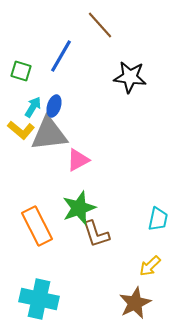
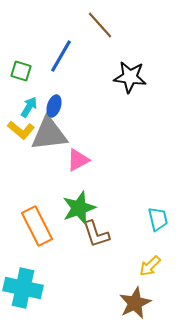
cyan arrow: moved 4 px left
cyan trapezoid: rotated 25 degrees counterclockwise
cyan cross: moved 16 px left, 11 px up
